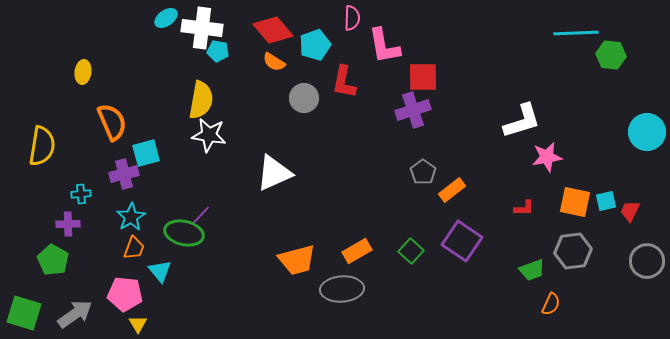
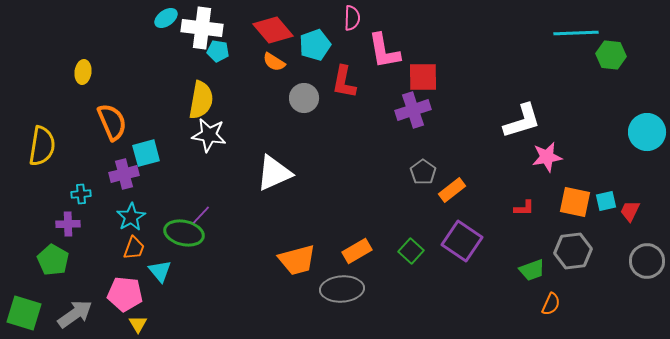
pink L-shape at (384, 46): moved 5 px down
